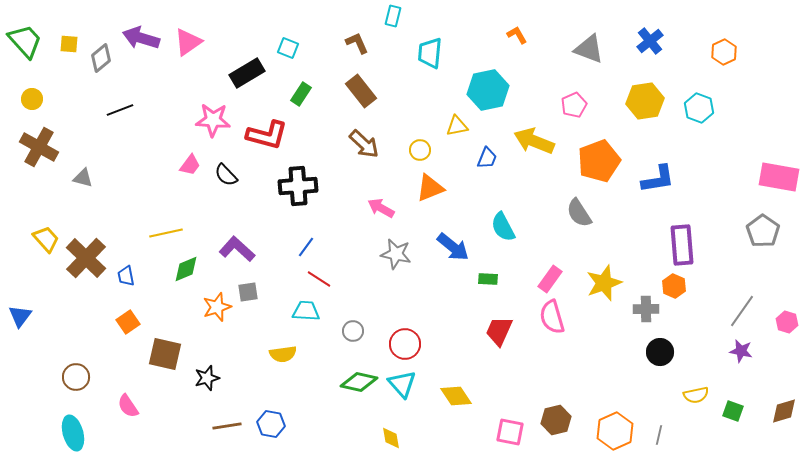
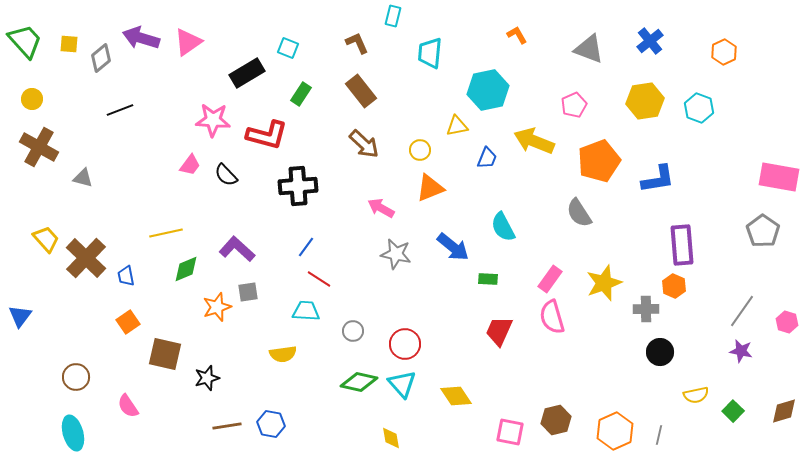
green square at (733, 411): rotated 25 degrees clockwise
